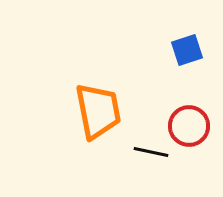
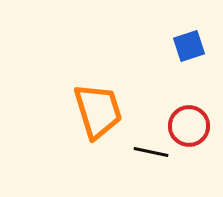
blue square: moved 2 px right, 4 px up
orange trapezoid: rotated 6 degrees counterclockwise
